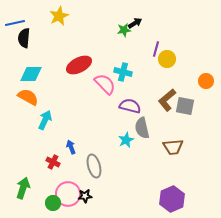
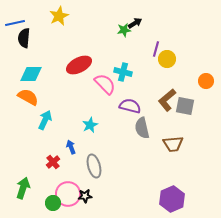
cyan star: moved 36 px left, 15 px up
brown trapezoid: moved 3 px up
red cross: rotated 24 degrees clockwise
